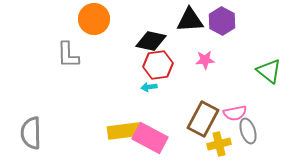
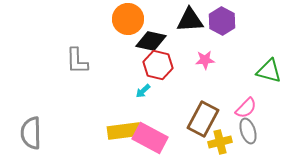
orange circle: moved 34 px right
gray L-shape: moved 9 px right, 6 px down
red hexagon: rotated 20 degrees clockwise
green triangle: rotated 24 degrees counterclockwise
cyan arrow: moved 6 px left, 4 px down; rotated 35 degrees counterclockwise
pink semicircle: moved 11 px right, 5 px up; rotated 35 degrees counterclockwise
yellow cross: moved 1 px right, 2 px up
